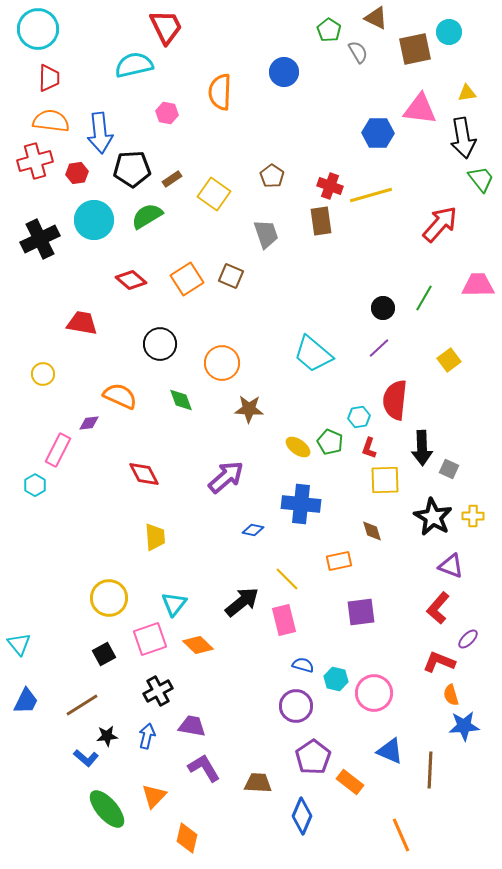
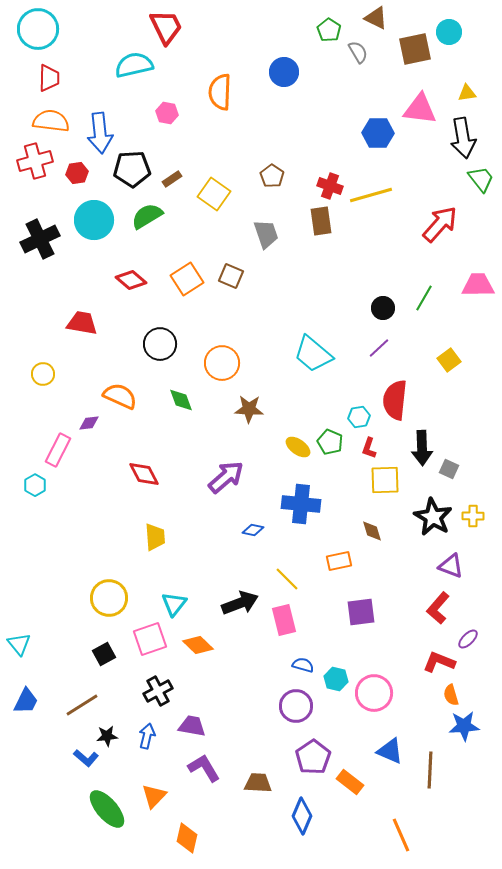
black arrow at (242, 602): moved 2 px left, 1 px down; rotated 18 degrees clockwise
